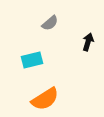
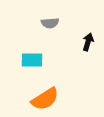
gray semicircle: rotated 36 degrees clockwise
cyan rectangle: rotated 15 degrees clockwise
